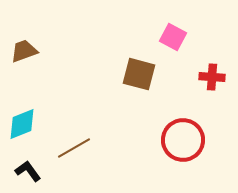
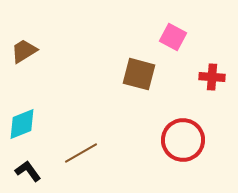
brown trapezoid: rotated 12 degrees counterclockwise
brown line: moved 7 px right, 5 px down
